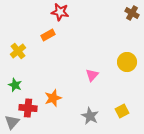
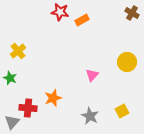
orange rectangle: moved 34 px right, 15 px up
green star: moved 5 px left, 7 px up
